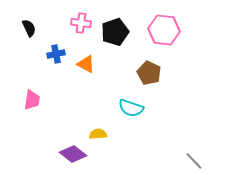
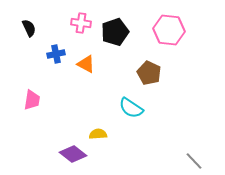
pink hexagon: moved 5 px right
cyan semicircle: rotated 15 degrees clockwise
